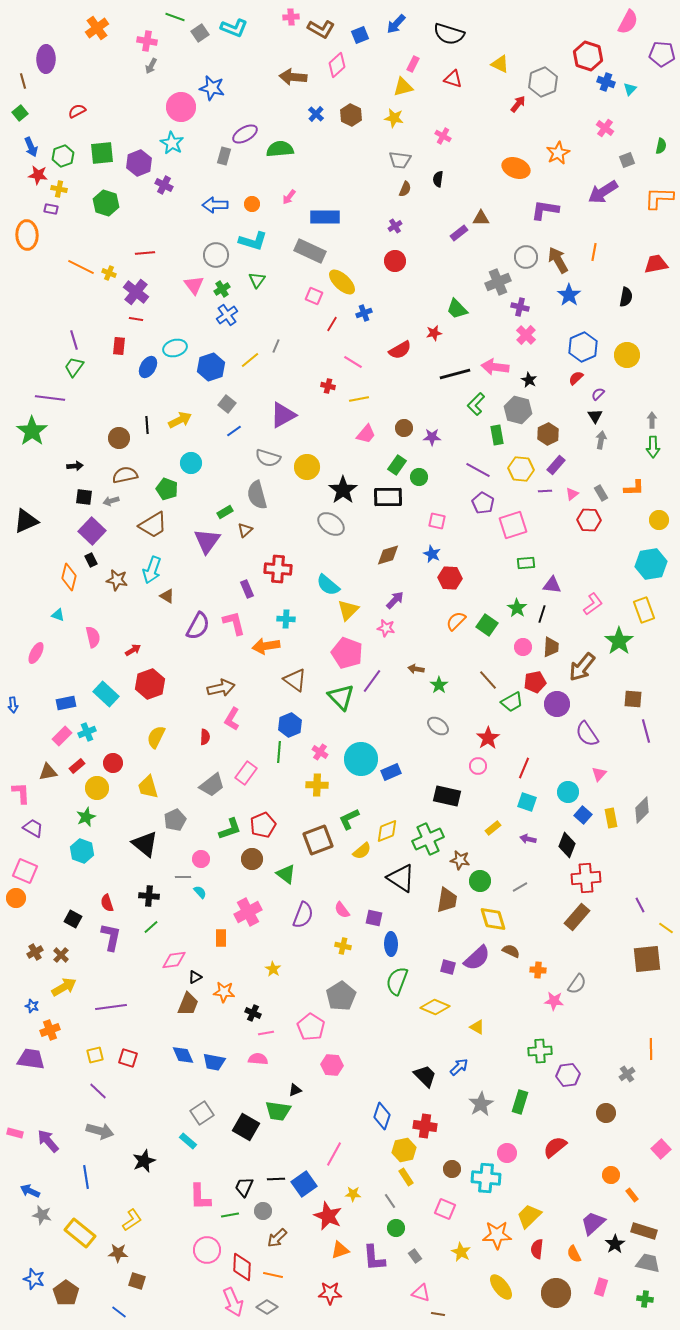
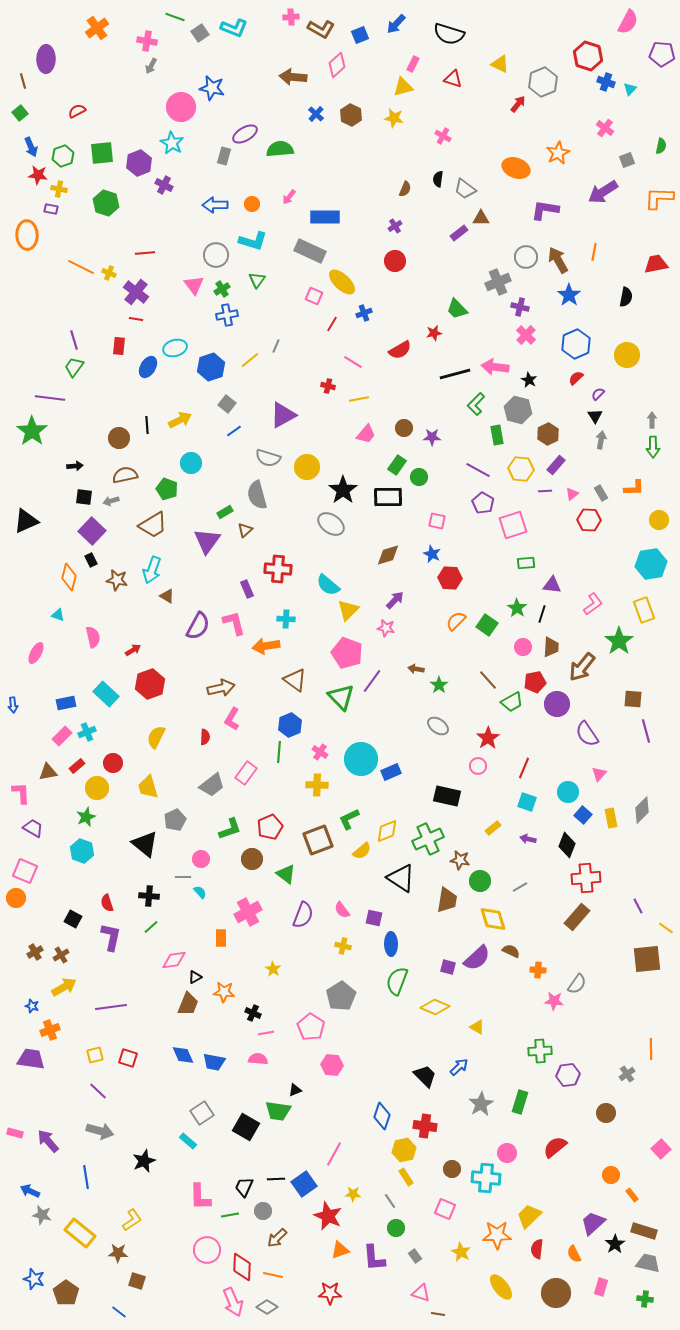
gray trapezoid at (400, 160): moved 65 px right, 29 px down; rotated 30 degrees clockwise
blue cross at (227, 315): rotated 25 degrees clockwise
blue hexagon at (583, 347): moved 7 px left, 3 px up
red pentagon at (263, 825): moved 7 px right, 2 px down
purple line at (640, 905): moved 2 px left, 1 px down
brown cross at (61, 955): rotated 14 degrees clockwise
